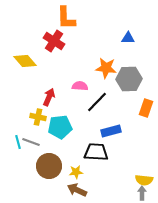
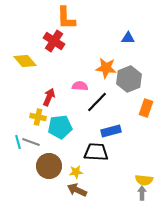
gray hexagon: rotated 20 degrees counterclockwise
